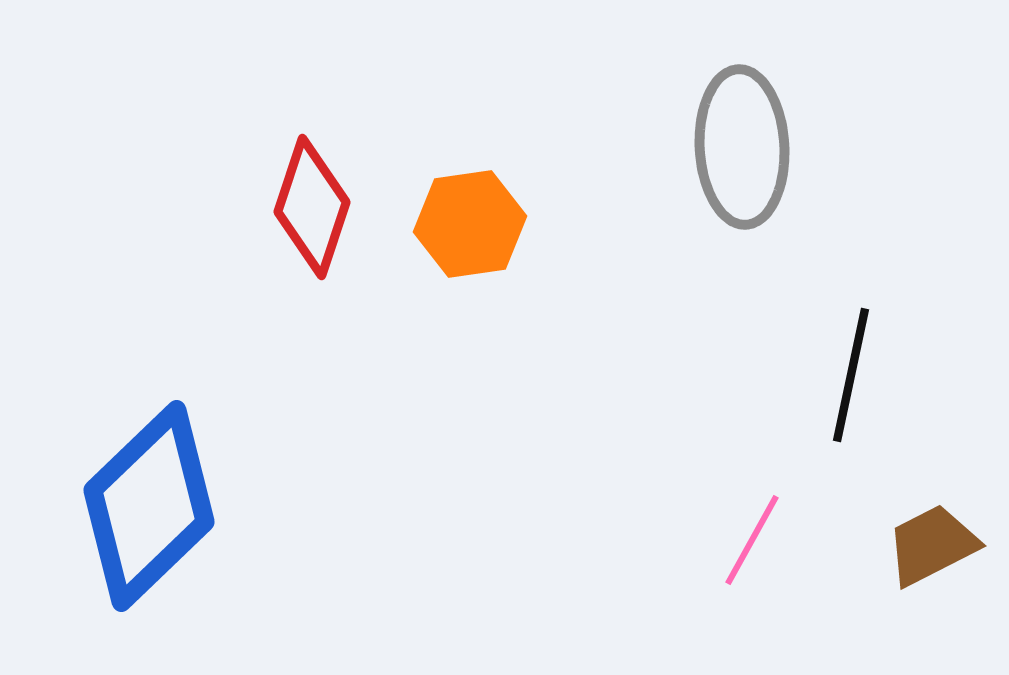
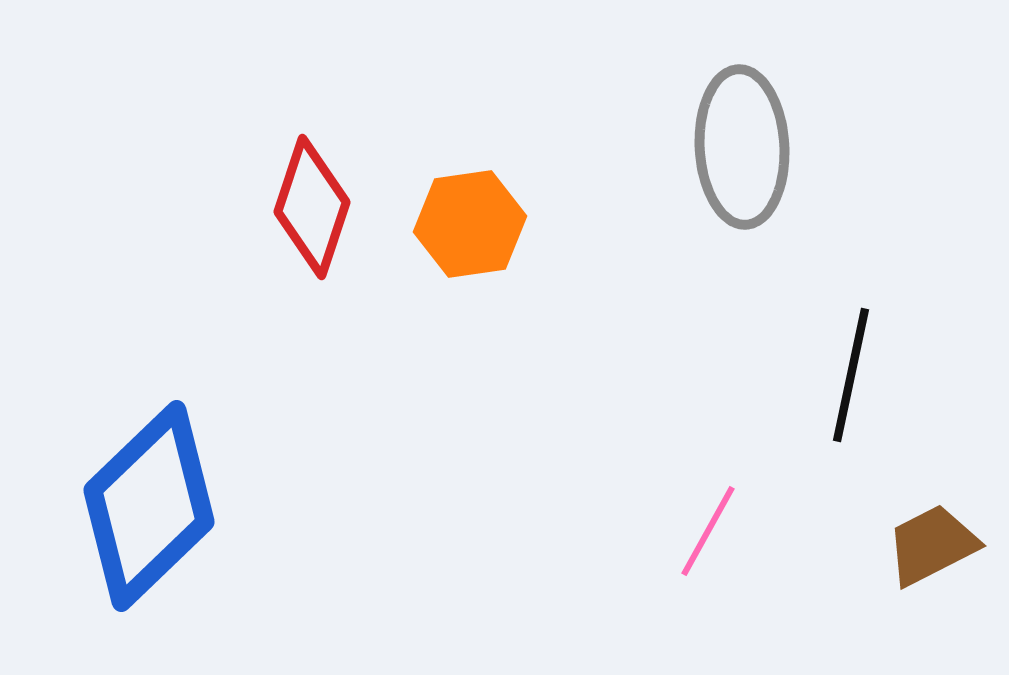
pink line: moved 44 px left, 9 px up
